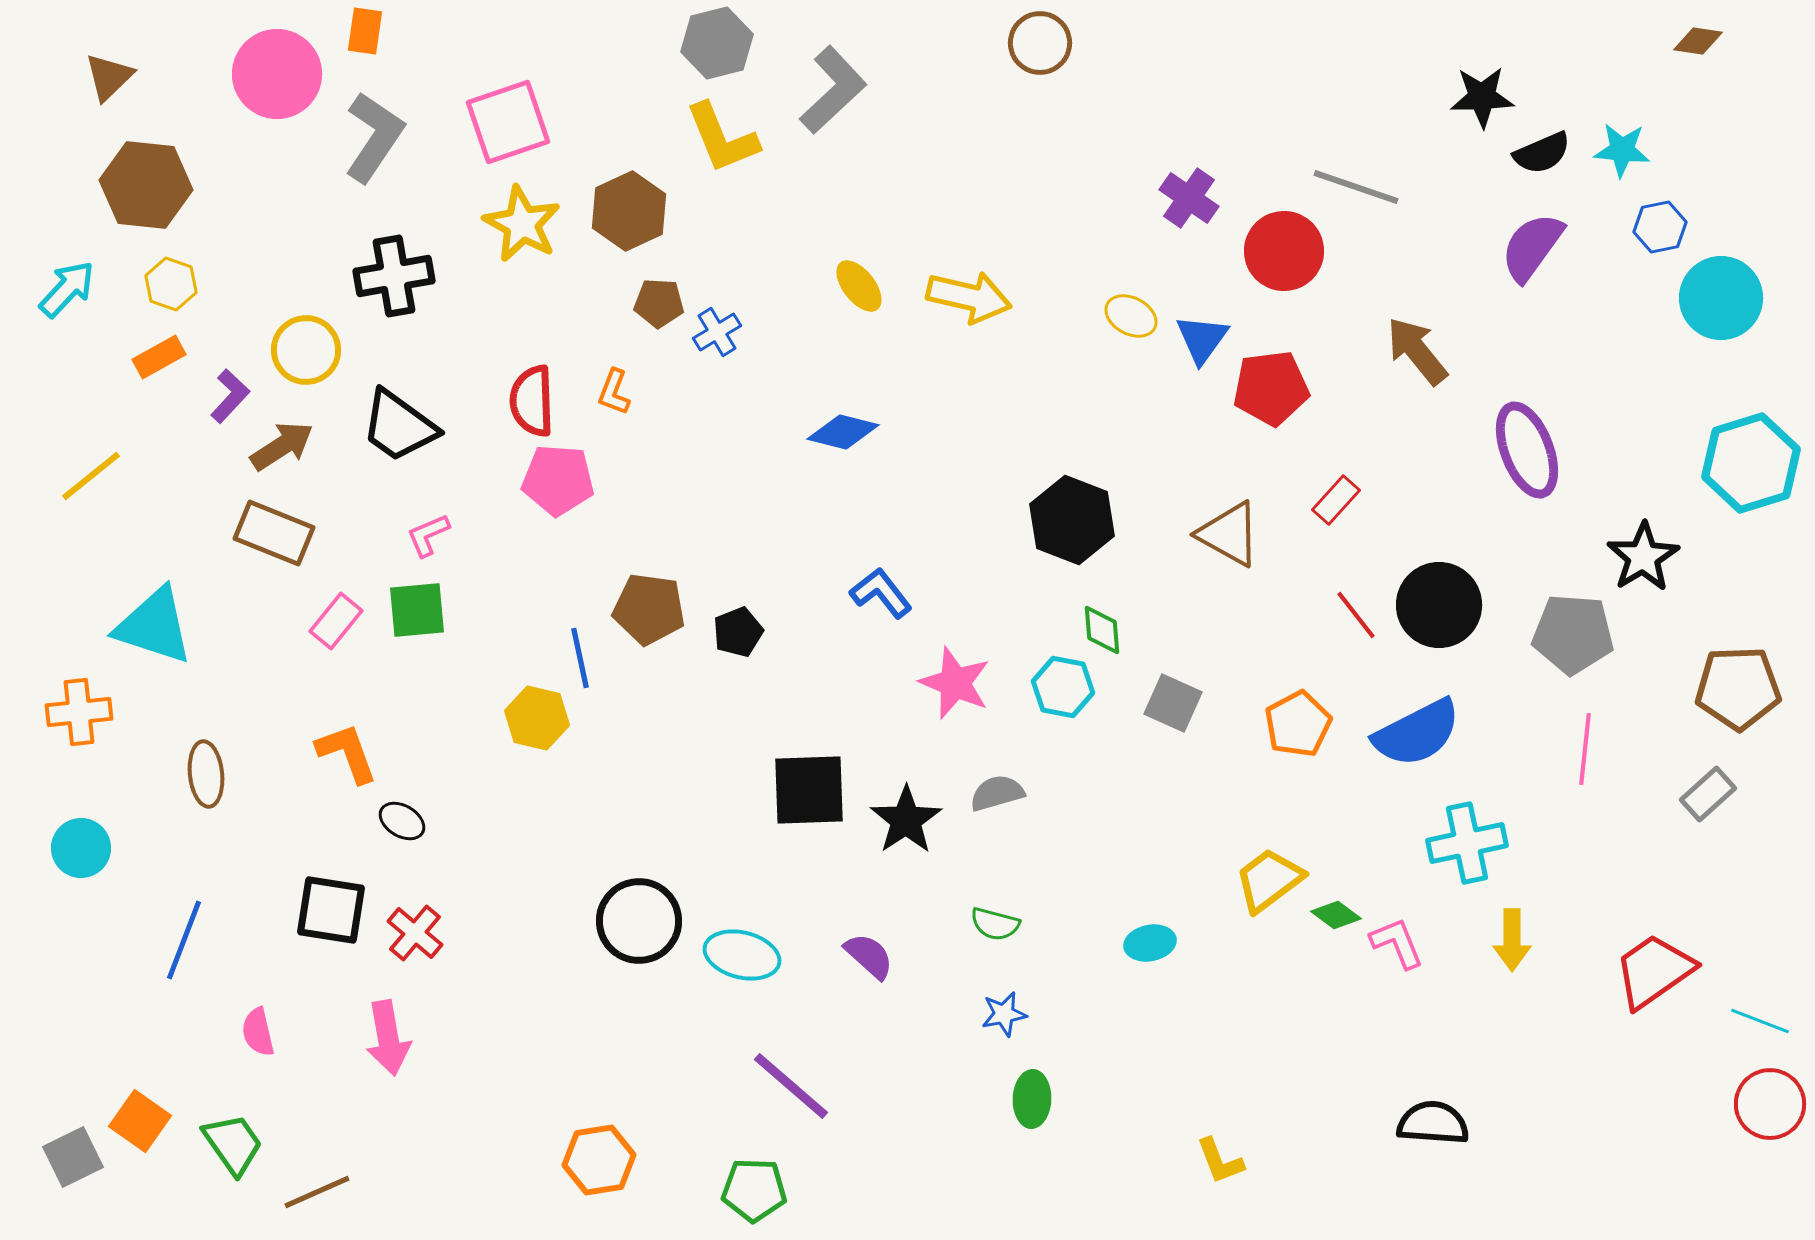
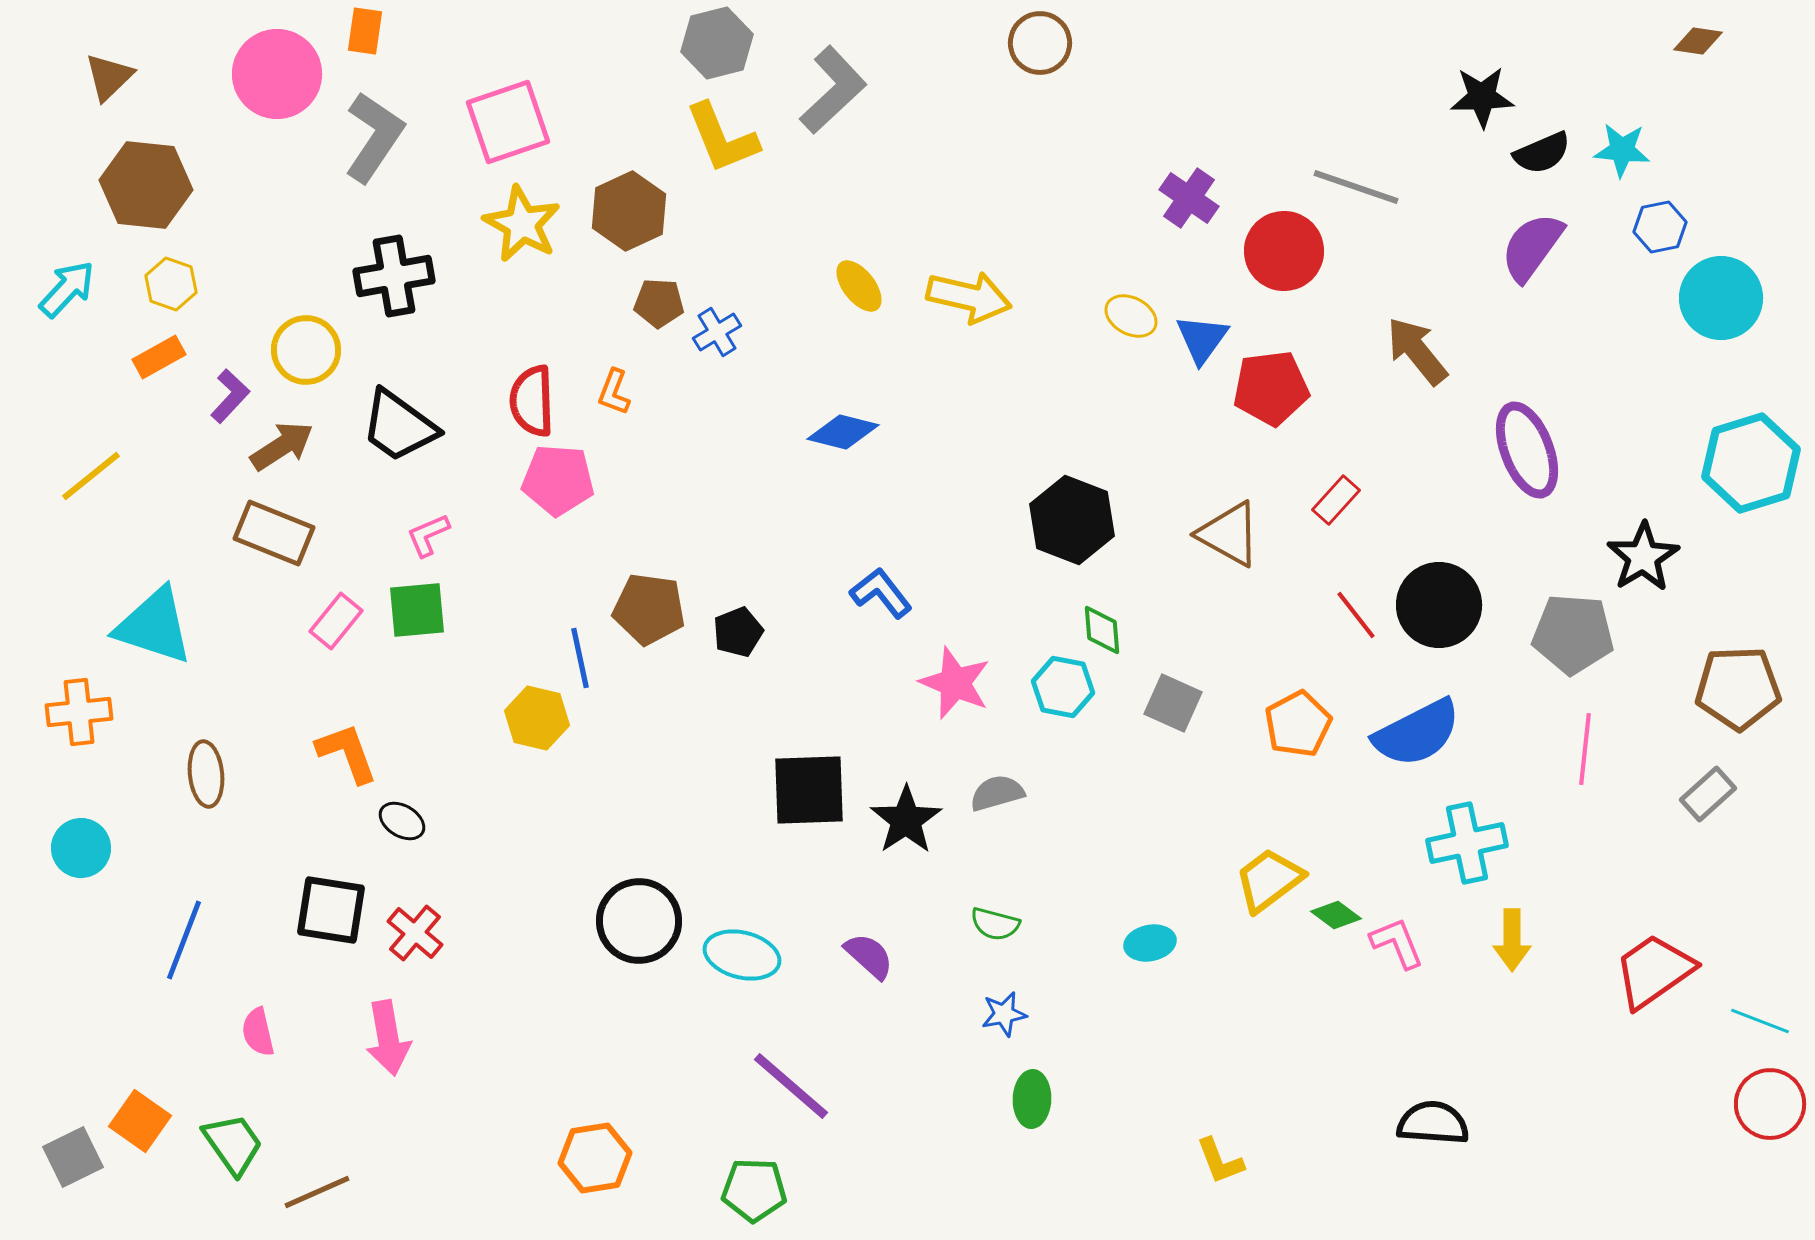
orange hexagon at (599, 1160): moved 4 px left, 2 px up
